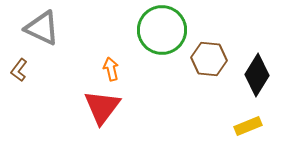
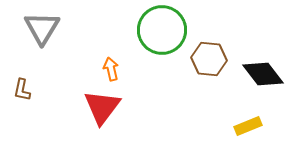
gray triangle: rotated 36 degrees clockwise
brown L-shape: moved 3 px right, 20 px down; rotated 25 degrees counterclockwise
black diamond: moved 6 px right, 1 px up; rotated 69 degrees counterclockwise
